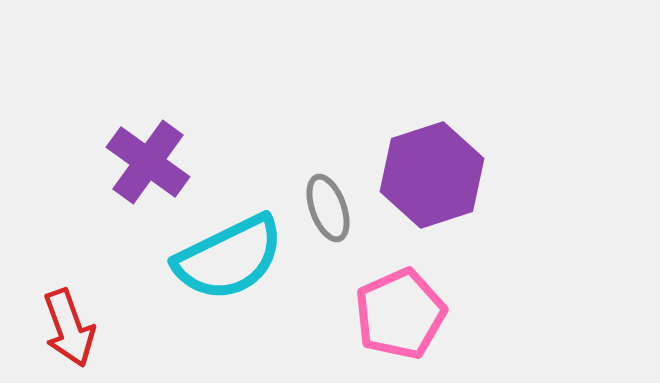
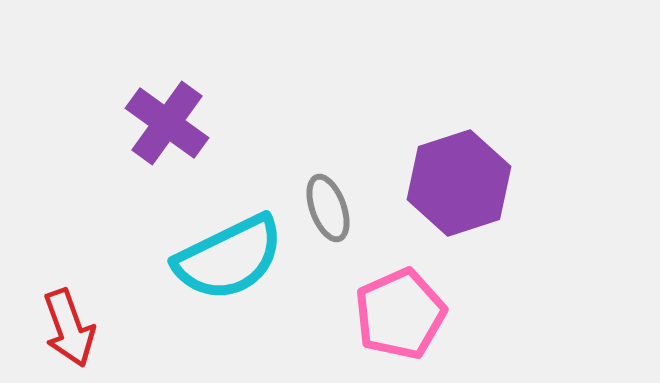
purple cross: moved 19 px right, 39 px up
purple hexagon: moved 27 px right, 8 px down
